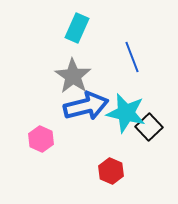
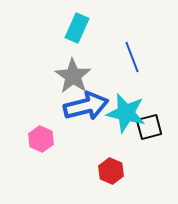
black square: rotated 28 degrees clockwise
